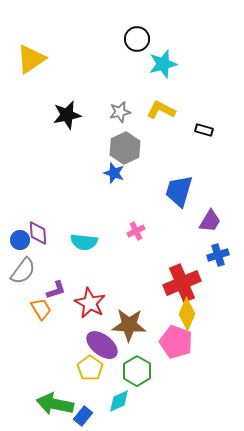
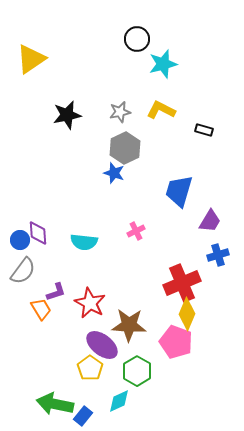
purple L-shape: moved 2 px down
